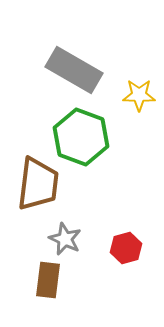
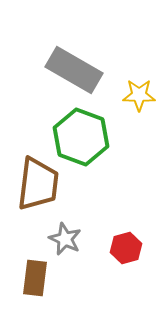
brown rectangle: moved 13 px left, 2 px up
